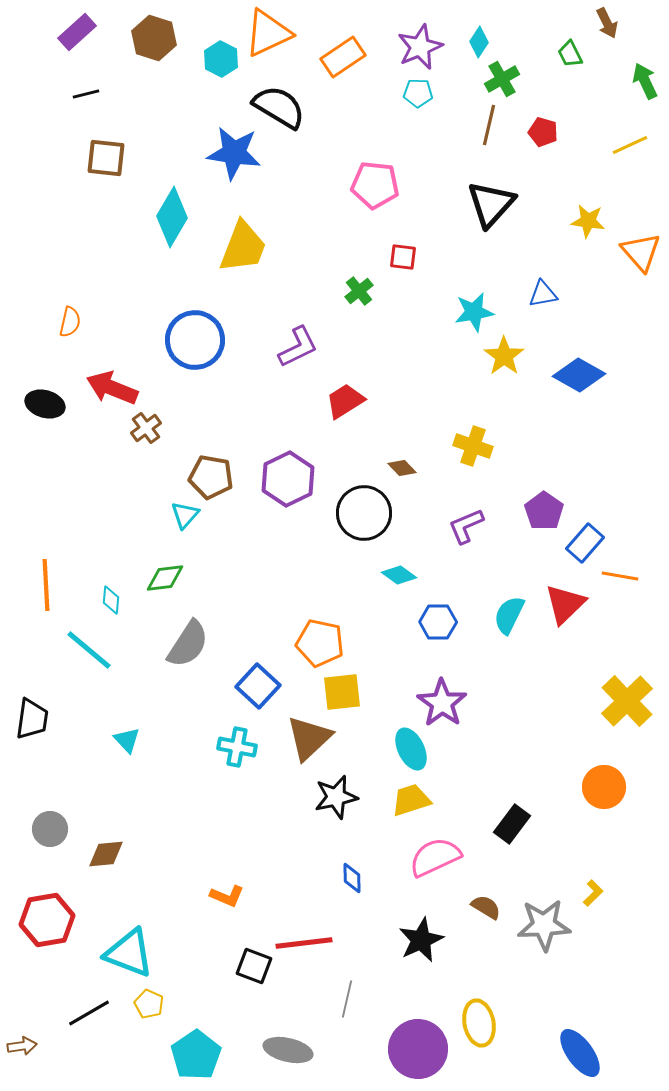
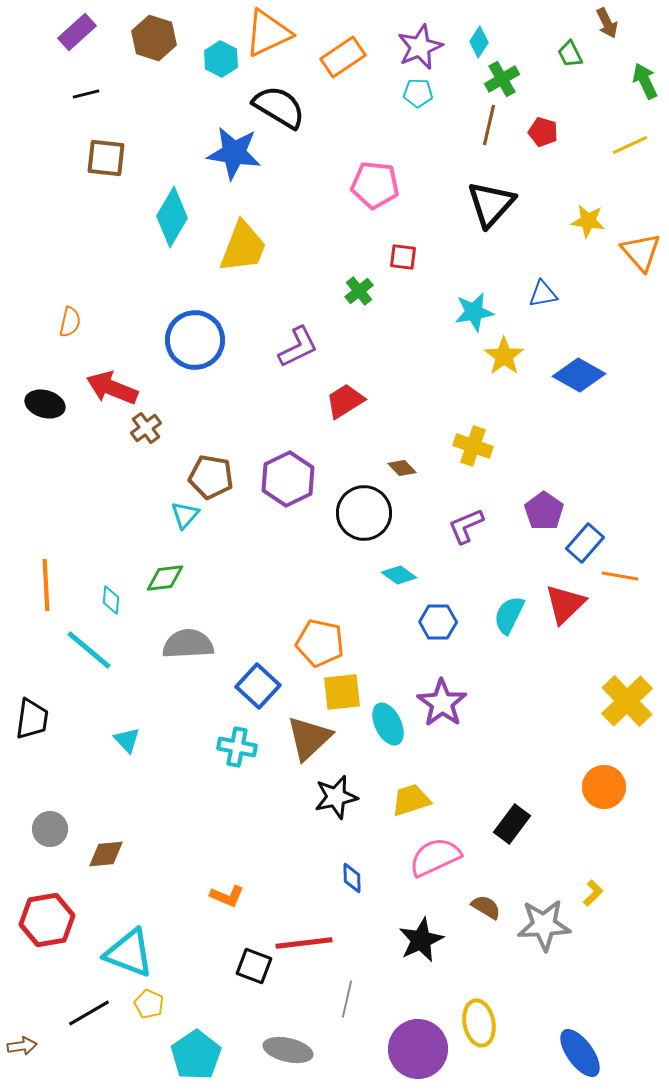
gray semicircle at (188, 644): rotated 126 degrees counterclockwise
cyan ellipse at (411, 749): moved 23 px left, 25 px up
